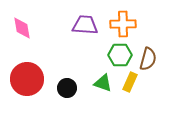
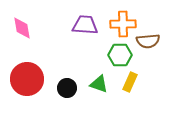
brown semicircle: moved 18 px up; rotated 70 degrees clockwise
green triangle: moved 4 px left, 1 px down
